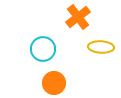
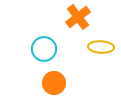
cyan circle: moved 1 px right
